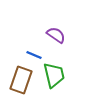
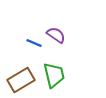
blue line: moved 12 px up
brown rectangle: rotated 40 degrees clockwise
